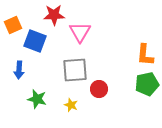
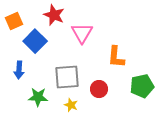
red star: rotated 25 degrees clockwise
orange square: moved 1 px right, 4 px up
pink triangle: moved 2 px right, 1 px down
blue square: rotated 25 degrees clockwise
orange L-shape: moved 29 px left, 2 px down
gray square: moved 8 px left, 7 px down
green pentagon: moved 5 px left, 2 px down
green star: moved 1 px right, 2 px up; rotated 12 degrees counterclockwise
